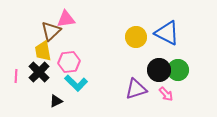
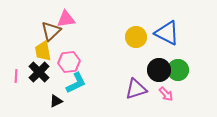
cyan L-shape: rotated 70 degrees counterclockwise
